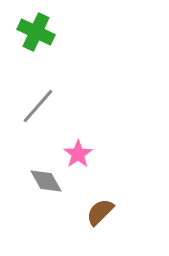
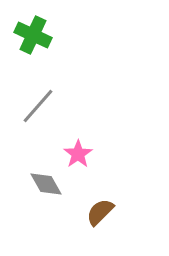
green cross: moved 3 px left, 3 px down
gray diamond: moved 3 px down
